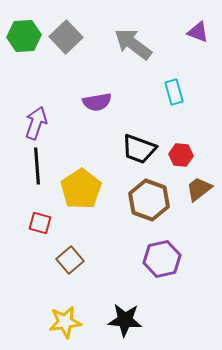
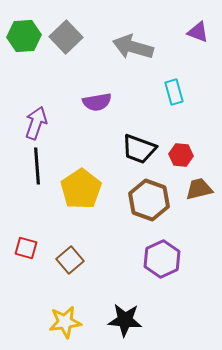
gray arrow: moved 3 px down; rotated 21 degrees counterclockwise
brown trapezoid: rotated 24 degrees clockwise
red square: moved 14 px left, 25 px down
purple hexagon: rotated 12 degrees counterclockwise
